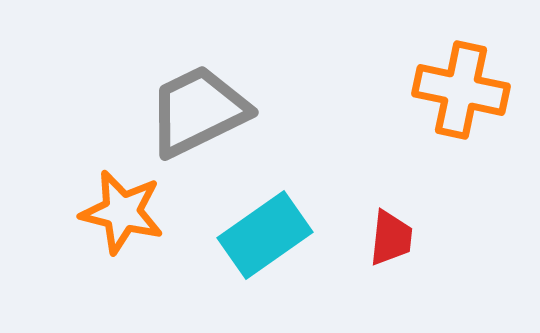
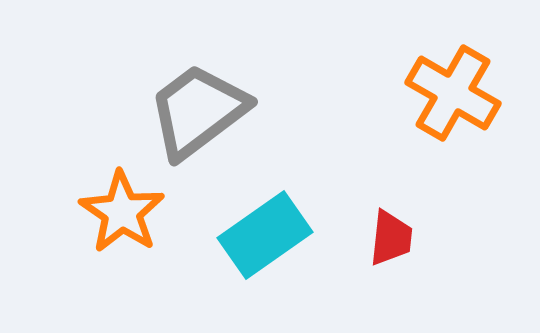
orange cross: moved 8 px left, 3 px down; rotated 18 degrees clockwise
gray trapezoid: rotated 11 degrees counterclockwise
orange star: rotated 20 degrees clockwise
